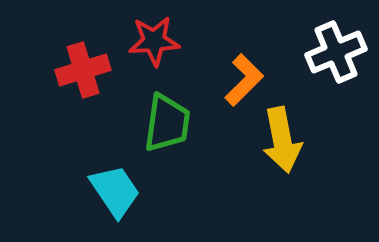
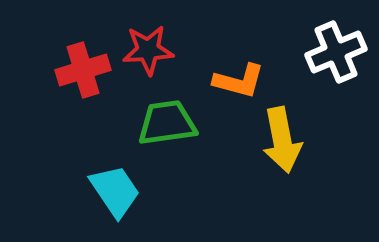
red star: moved 6 px left, 9 px down
orange L-shape: moved 5 px left, 1 px down; rotated 60 degrees clockwise
green trapezoid: rotated 106 degrees counterclockwise
